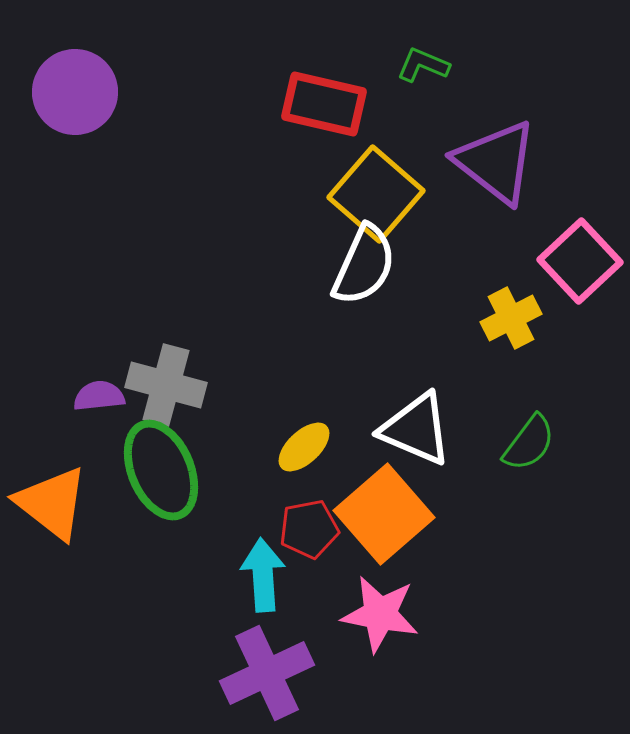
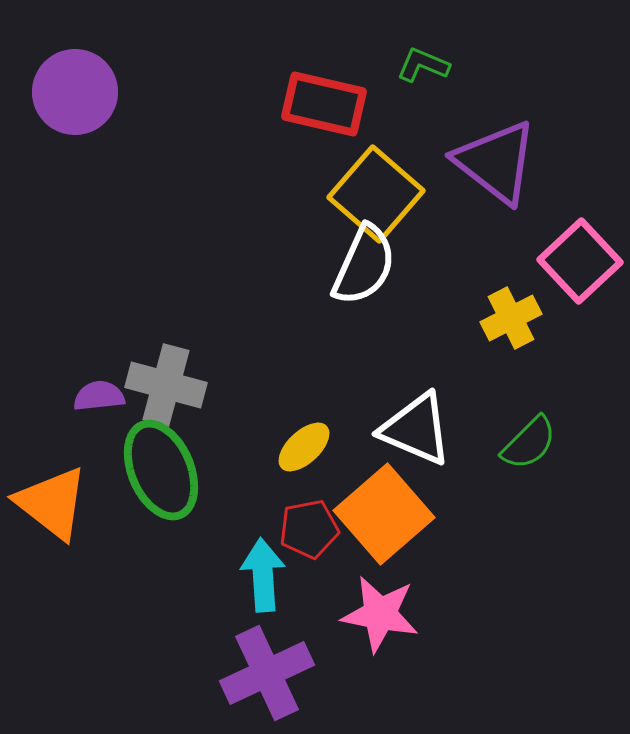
green semicircle: rotated 8 degrees clockwise
